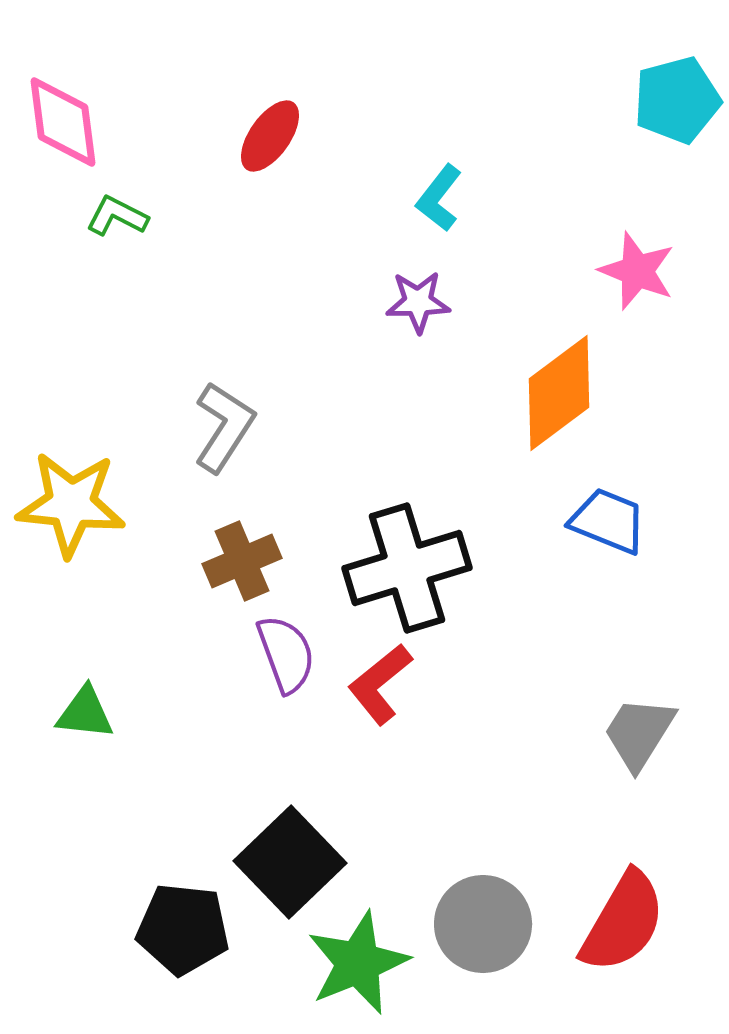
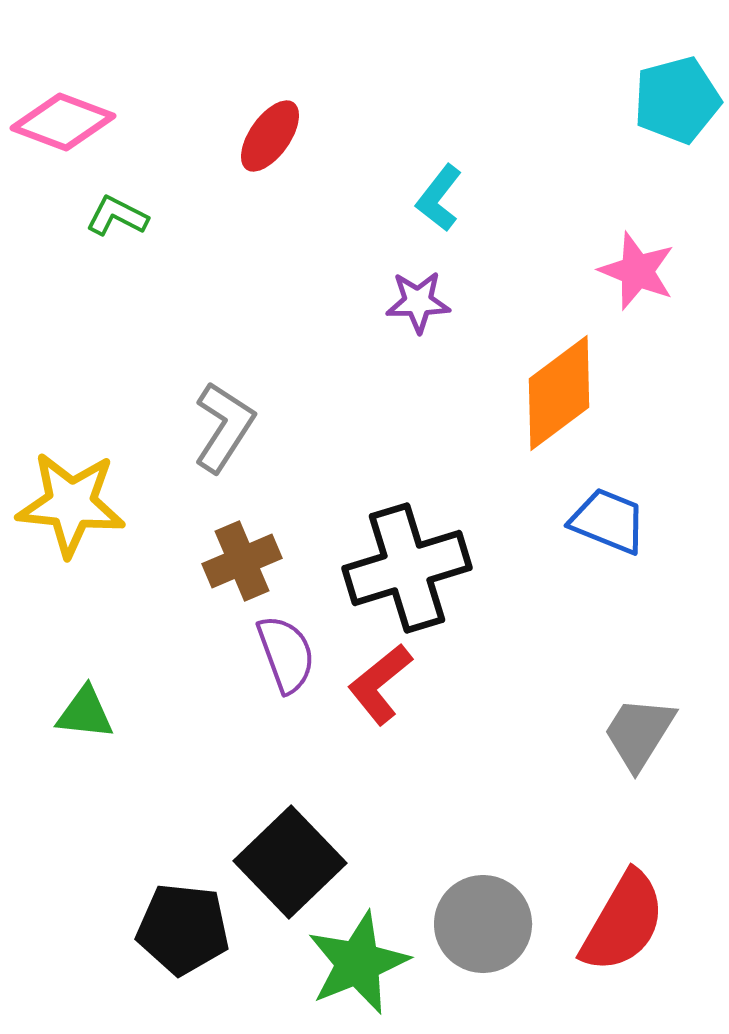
pink diamond: rotated 62 degrees counterclockwise
